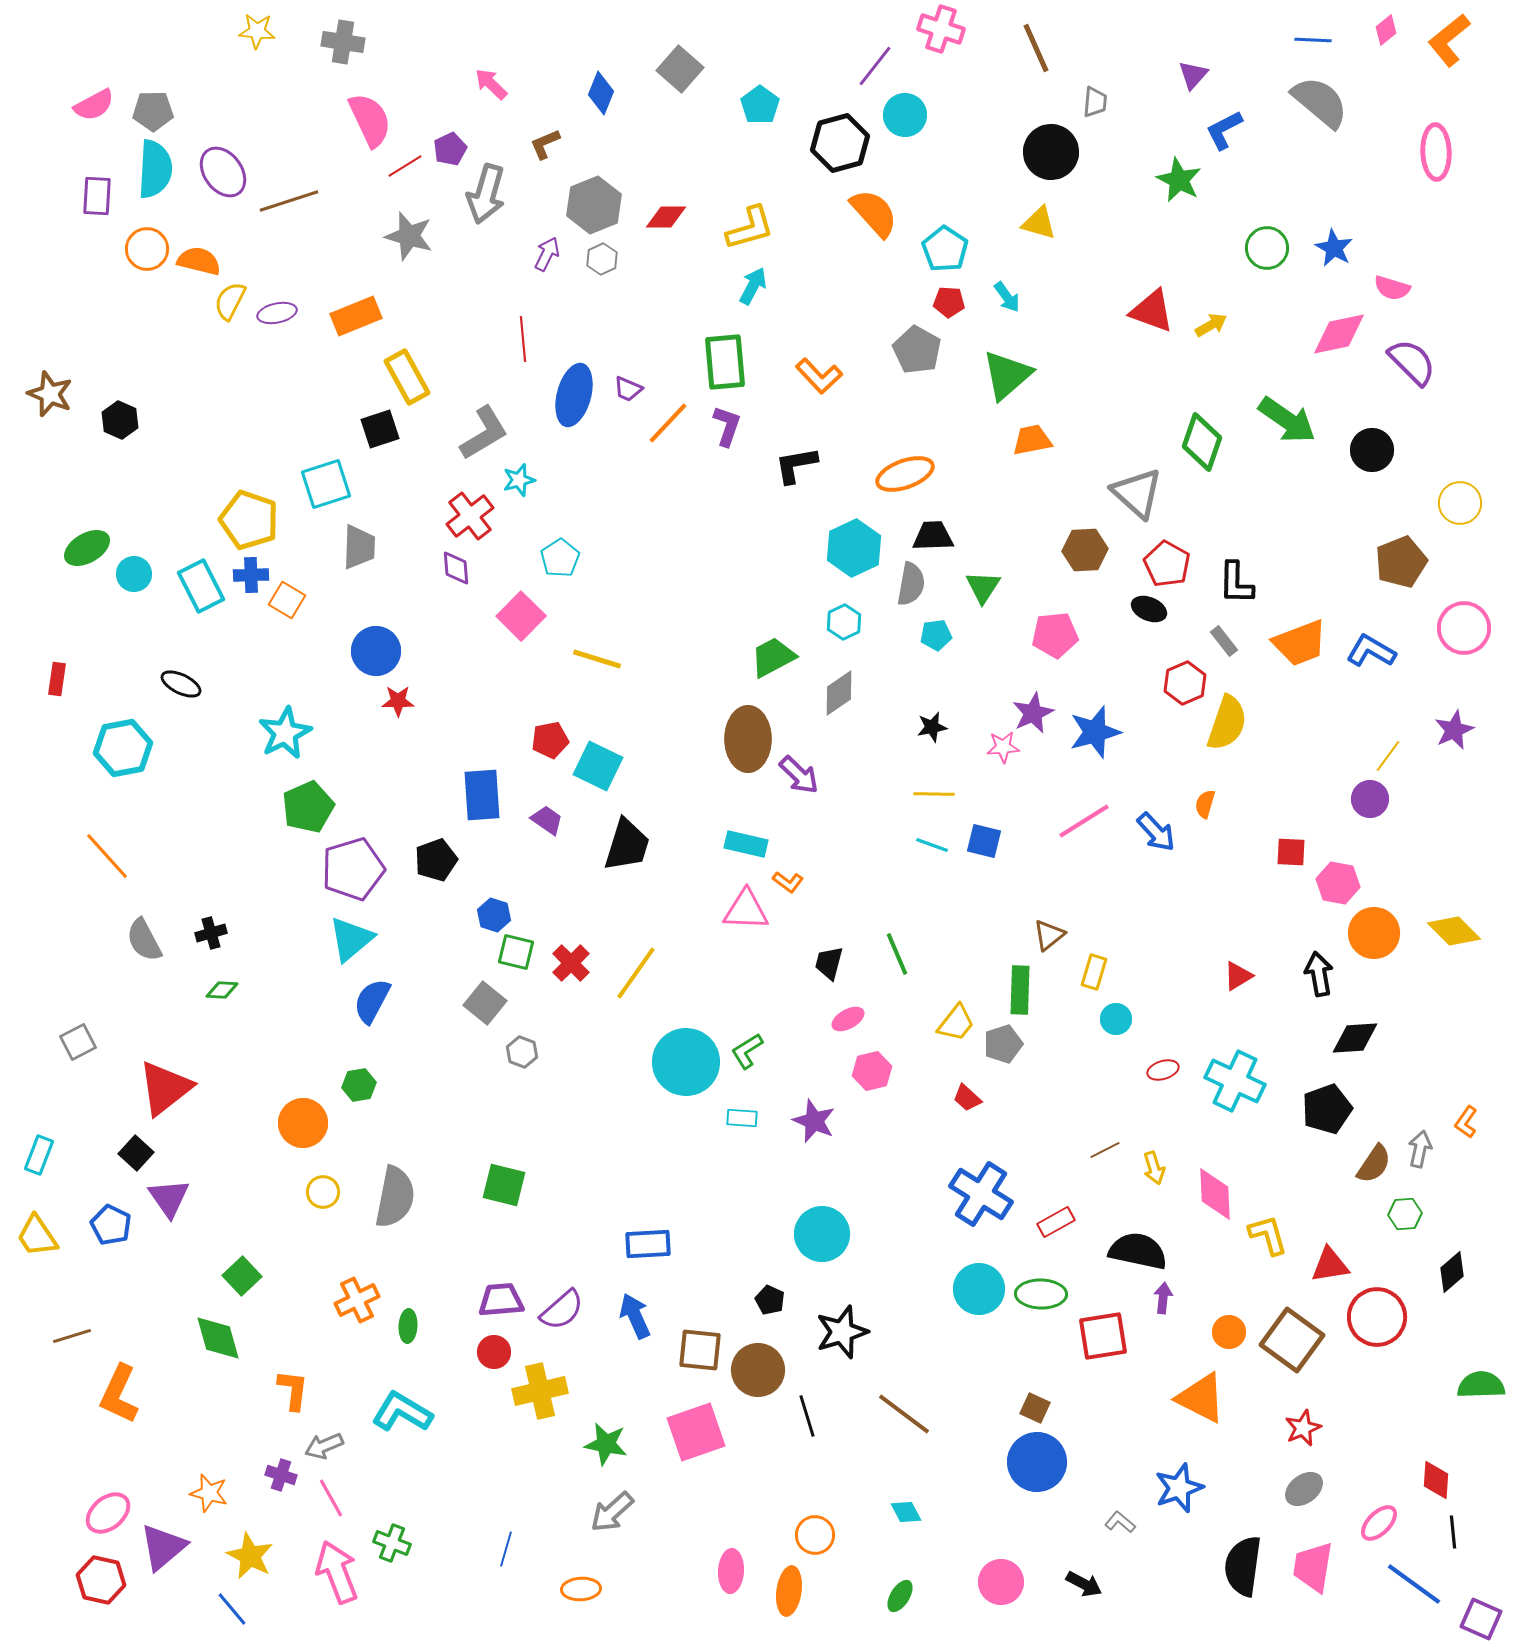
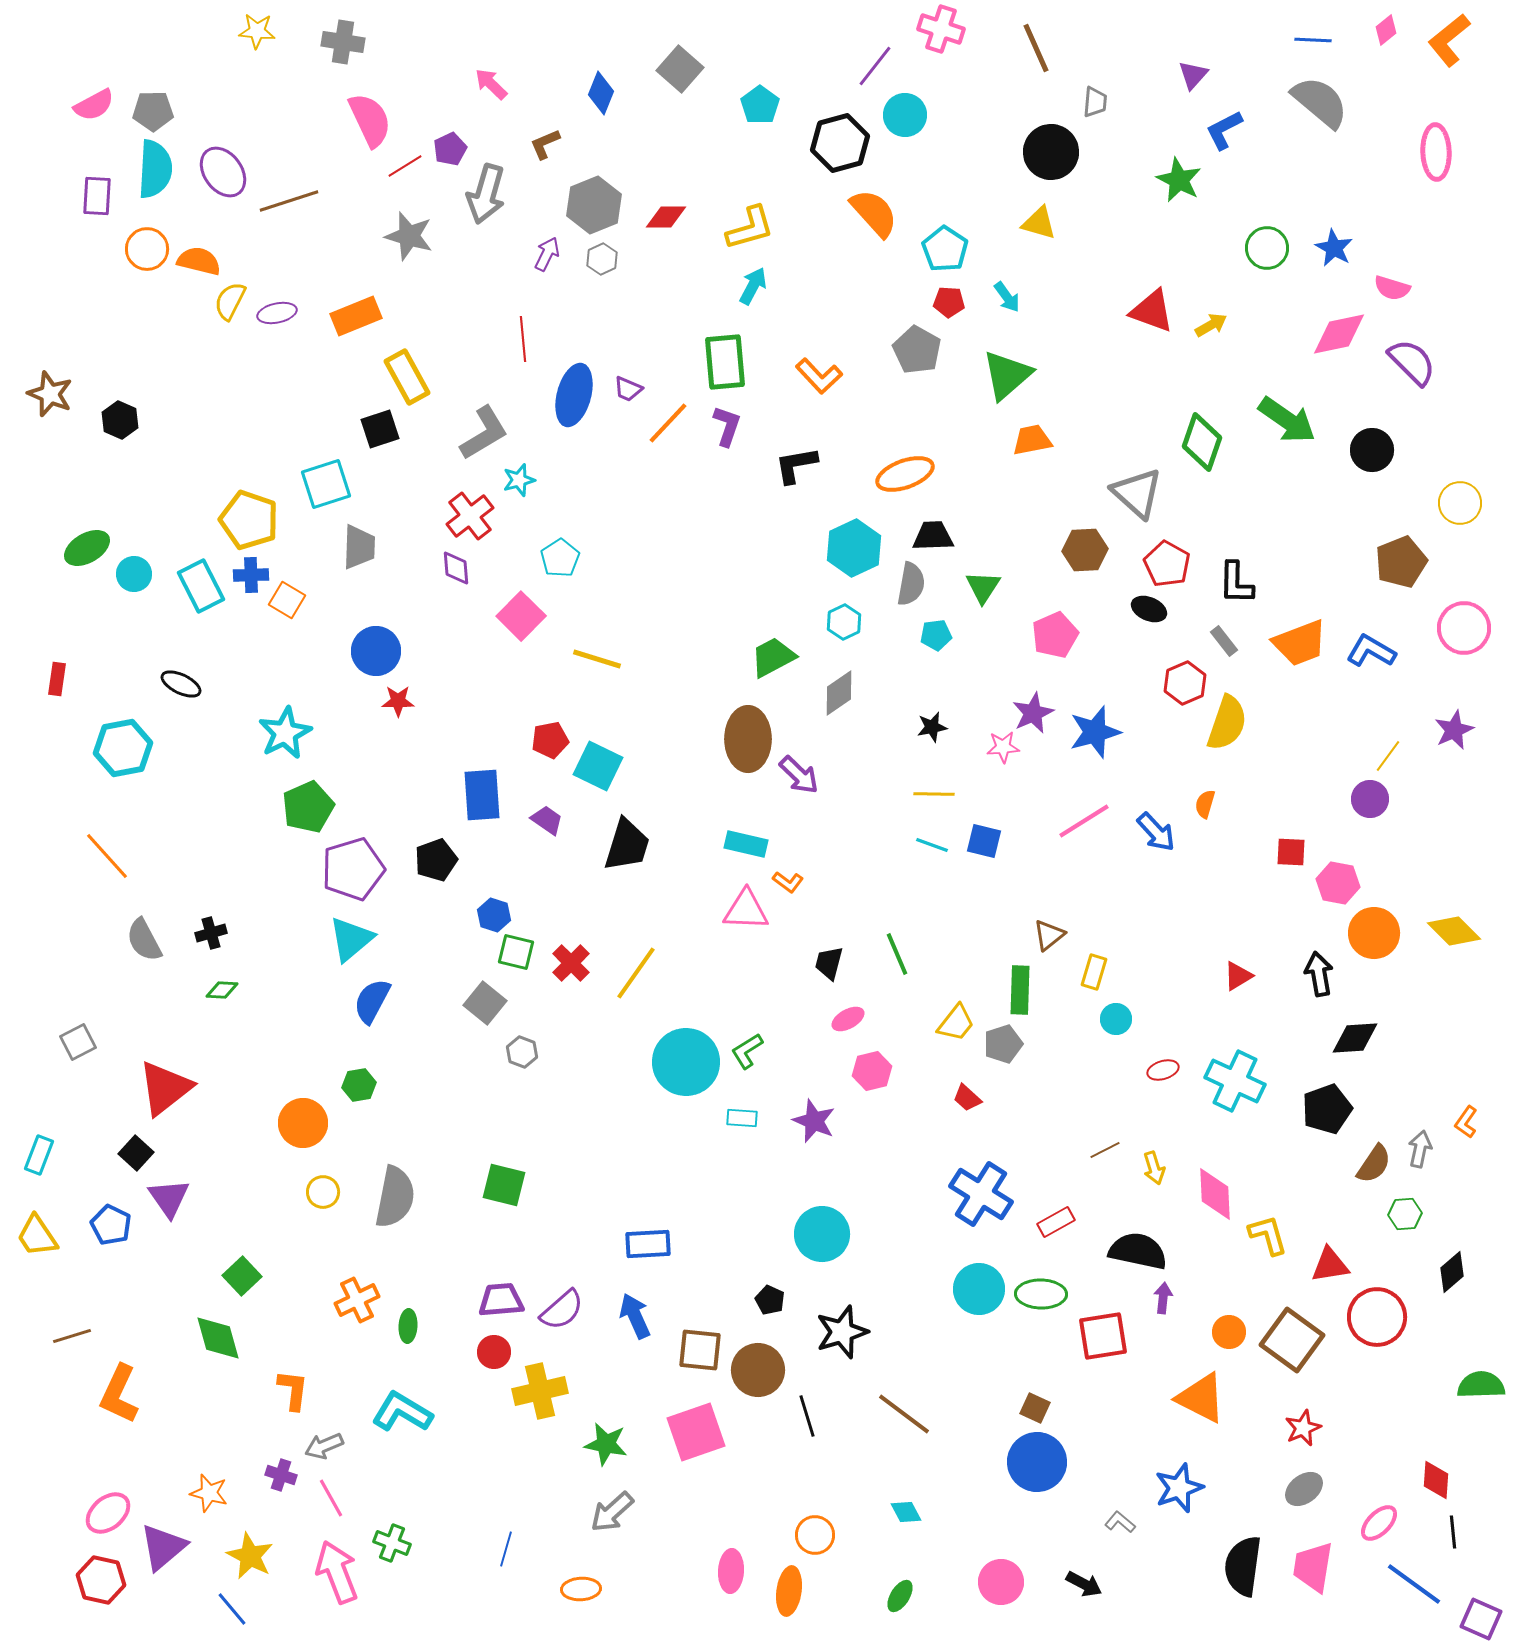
pink pentagon at (1055, 635): rotated 18 degrees counterclockwise
